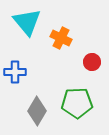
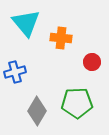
cyan triangle: moved 1 px left, 1 px down
orange cross: rotated 20 degrees counterclockwise
blue cross: rotated 15 degrees counterclockwise
